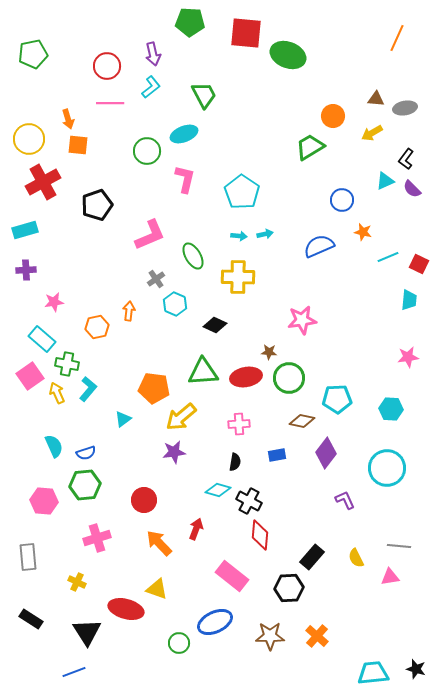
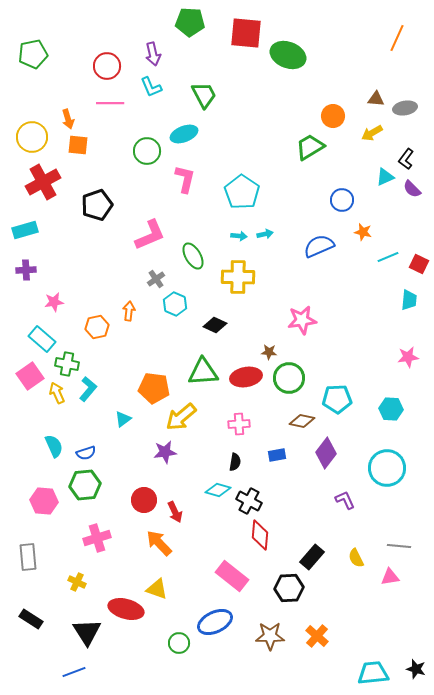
cyan L-shape at (151, 87): rotated 105 degrees clockwise
yellow circle at (29, 139): moved 3 px right, 2 px up
cyan triangle at (385, 181): moved 4 px up
purple star at (174, 452): moved 9 px left
red arrow at (196, 529): moved 21 px left, 17 px up; rotated 135 degrees clockwise
